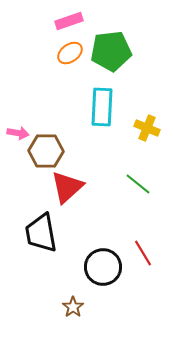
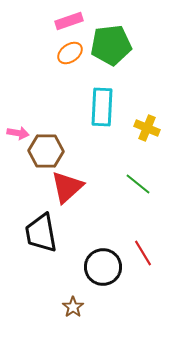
green pentagon: moved 6 px up
